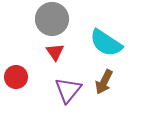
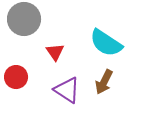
gray circle: moved 28 px left
purple triangle: moved 1 px left; rotated 36 degrees counterclockwise
